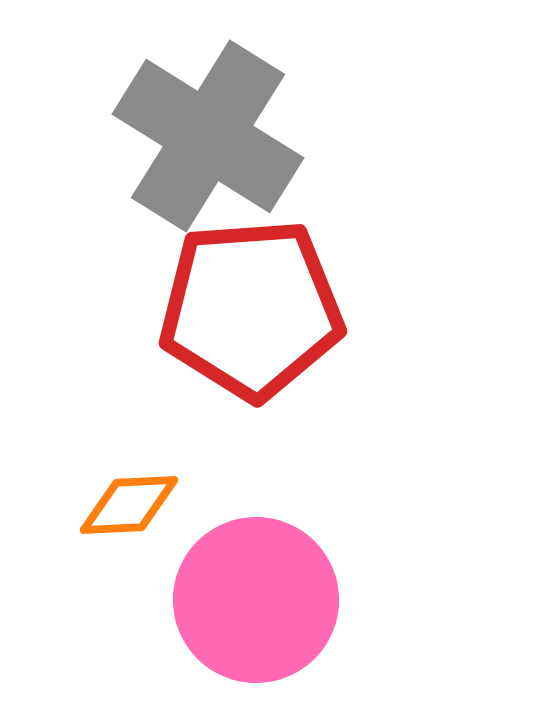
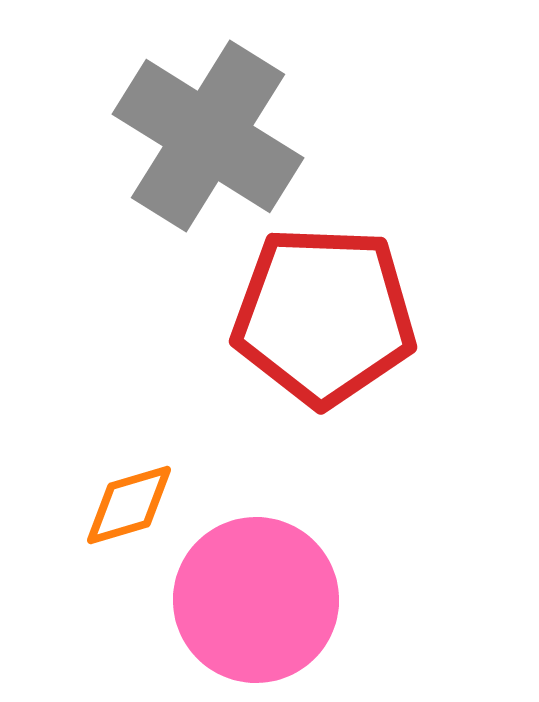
red pentagon: moved 73 px right, 7 px down; rotated 6 degrees clockwise
orange diamond: rotated 14 degrees counterclockwise
